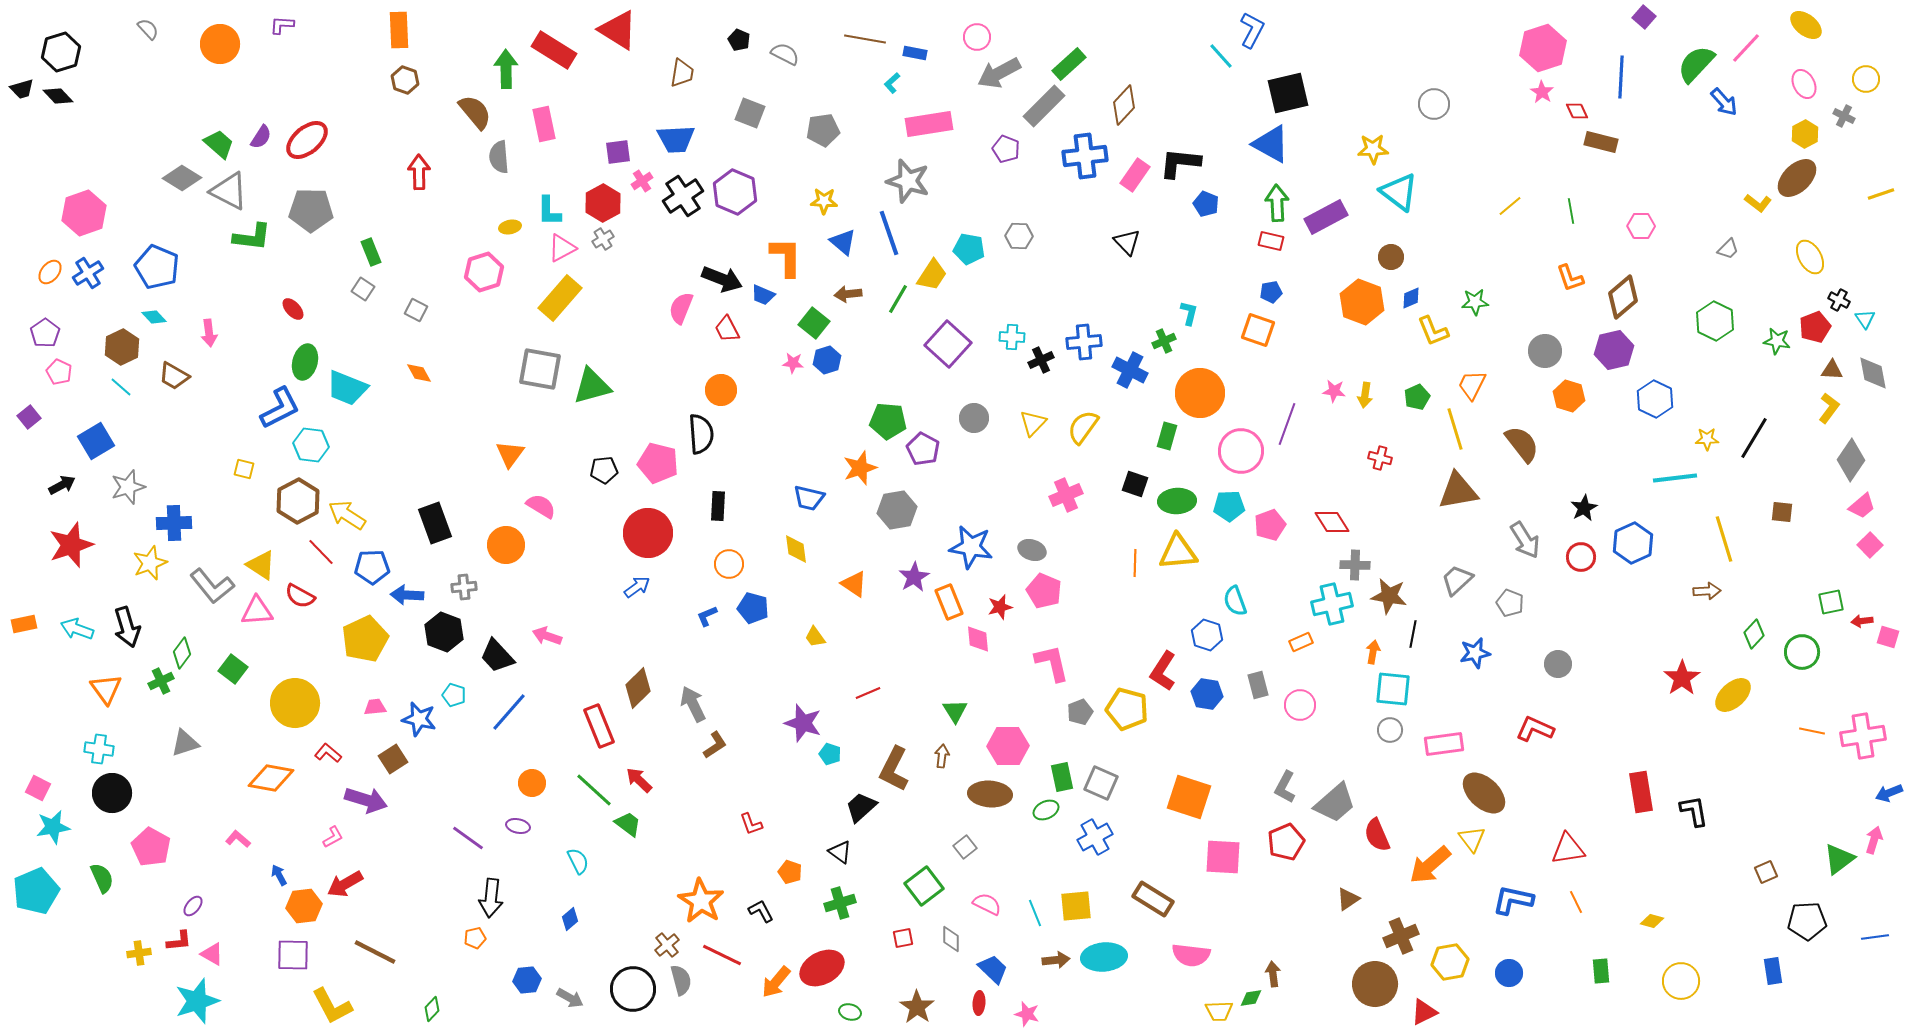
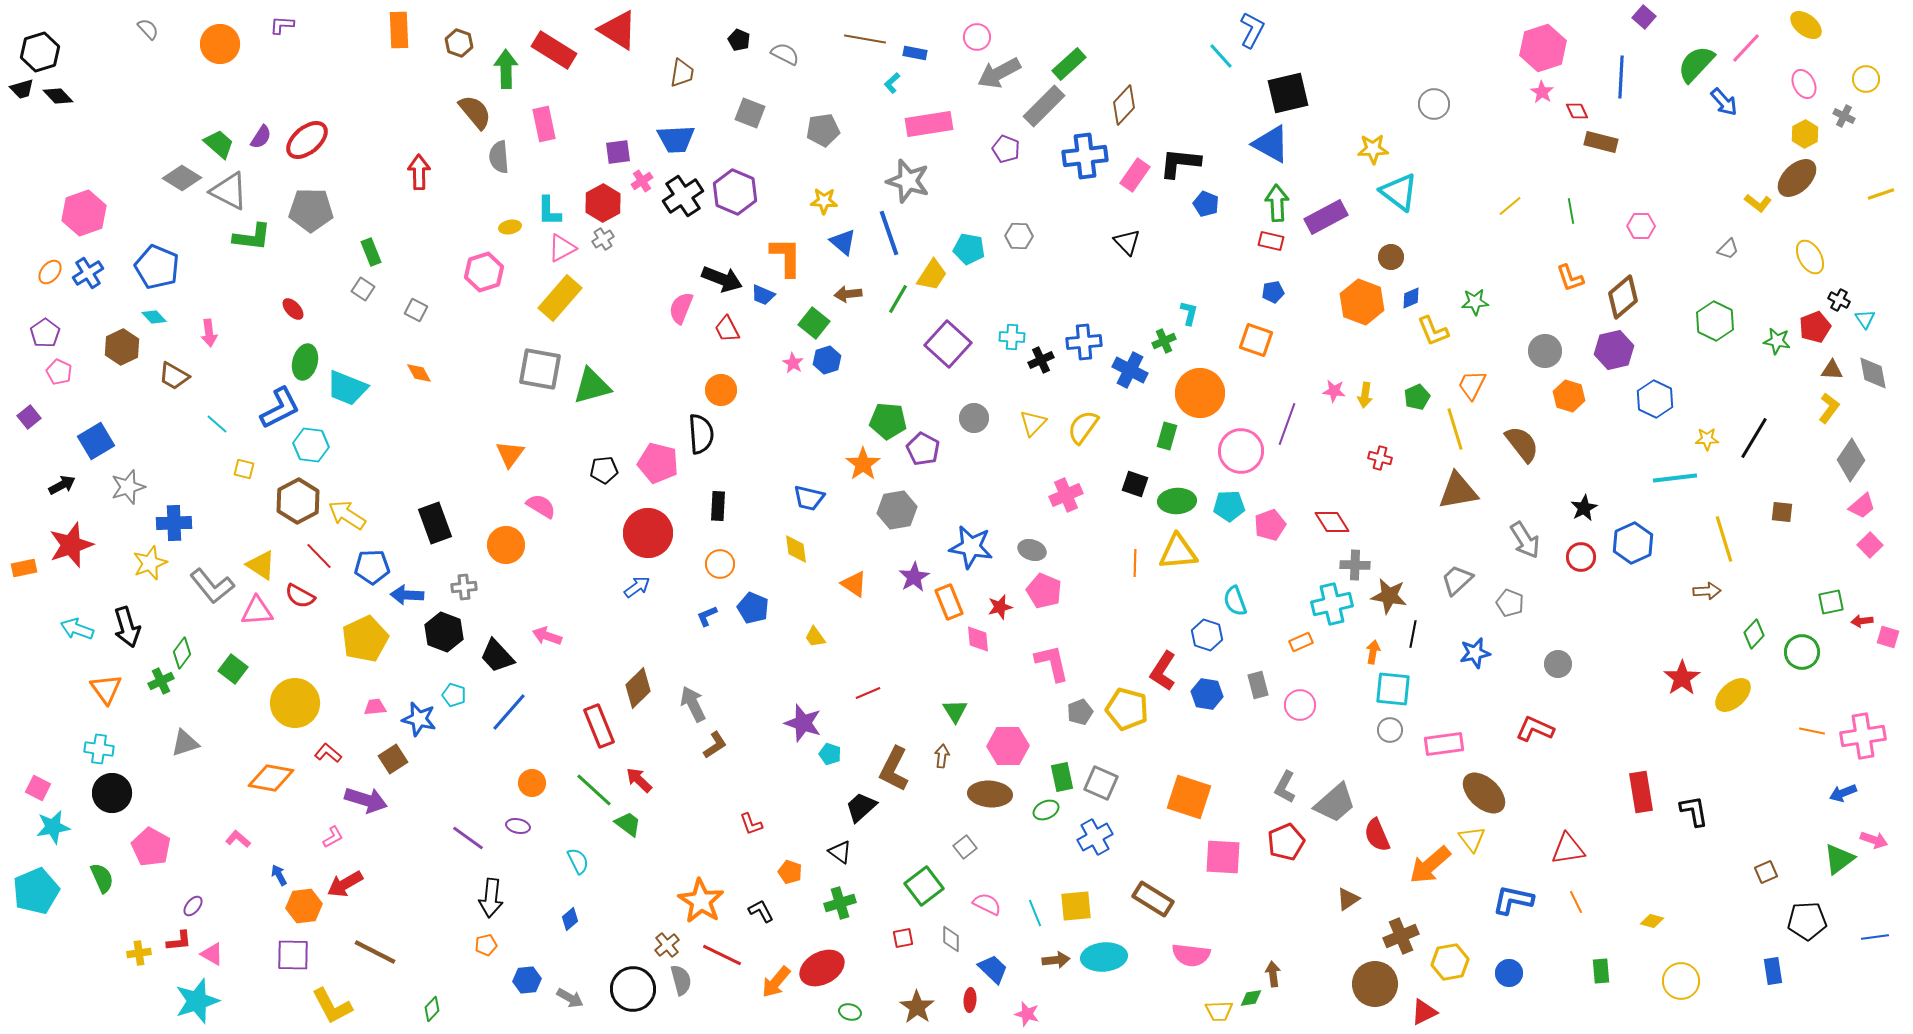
black hexagon at (61, 52): moved 21 px left
brown hexagon at (405, 80): moved 54 px right, 37 px up
blue pentagon at (1271, 292): moved 2 px right
orange square at (1258, 330): moved 2 px left, 10 px down
pink star at (793, 363): rotated 25 degrees clockwise
cyan line at (121, 387): moved 96 px right, 37 px down
orange star at (860, 468): moved 3 px right, 4 px up; rotated 16 degrees counterclockwise
red line at (321, 552): moved 2 px left, 4 px down
orange circle at (729, 564): moved 9 px left
blue pentagon at (753, 608): rotated 8 degrees clockwise
orange rectangle at (24, 624): moved 56 px up
blue arrow at (1889, 793): moved 46 px left
pink arrow at (1874, 840): rotated 92 degrees clockwise
orange pentagon at (475, 938): moved 11 px right, 7 px down
red ellipse at (979, 1003): moved 9 px left, 3 px up
